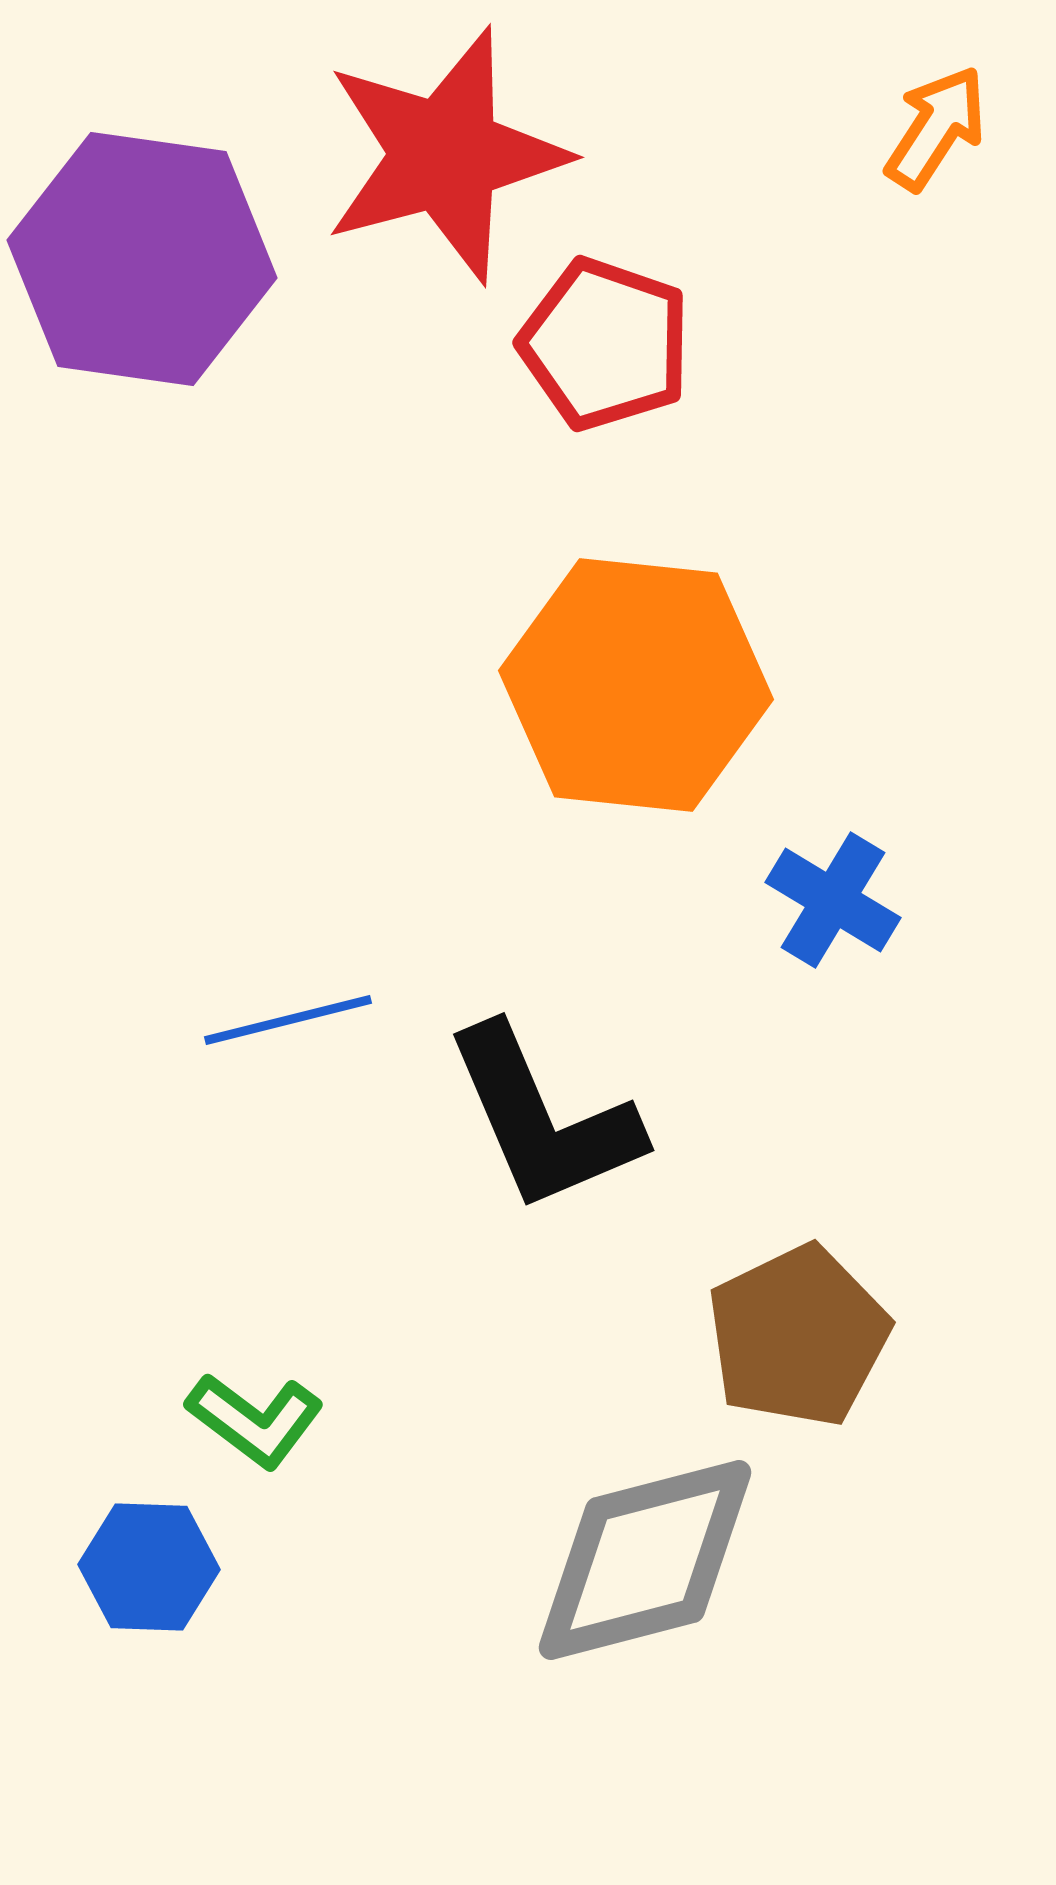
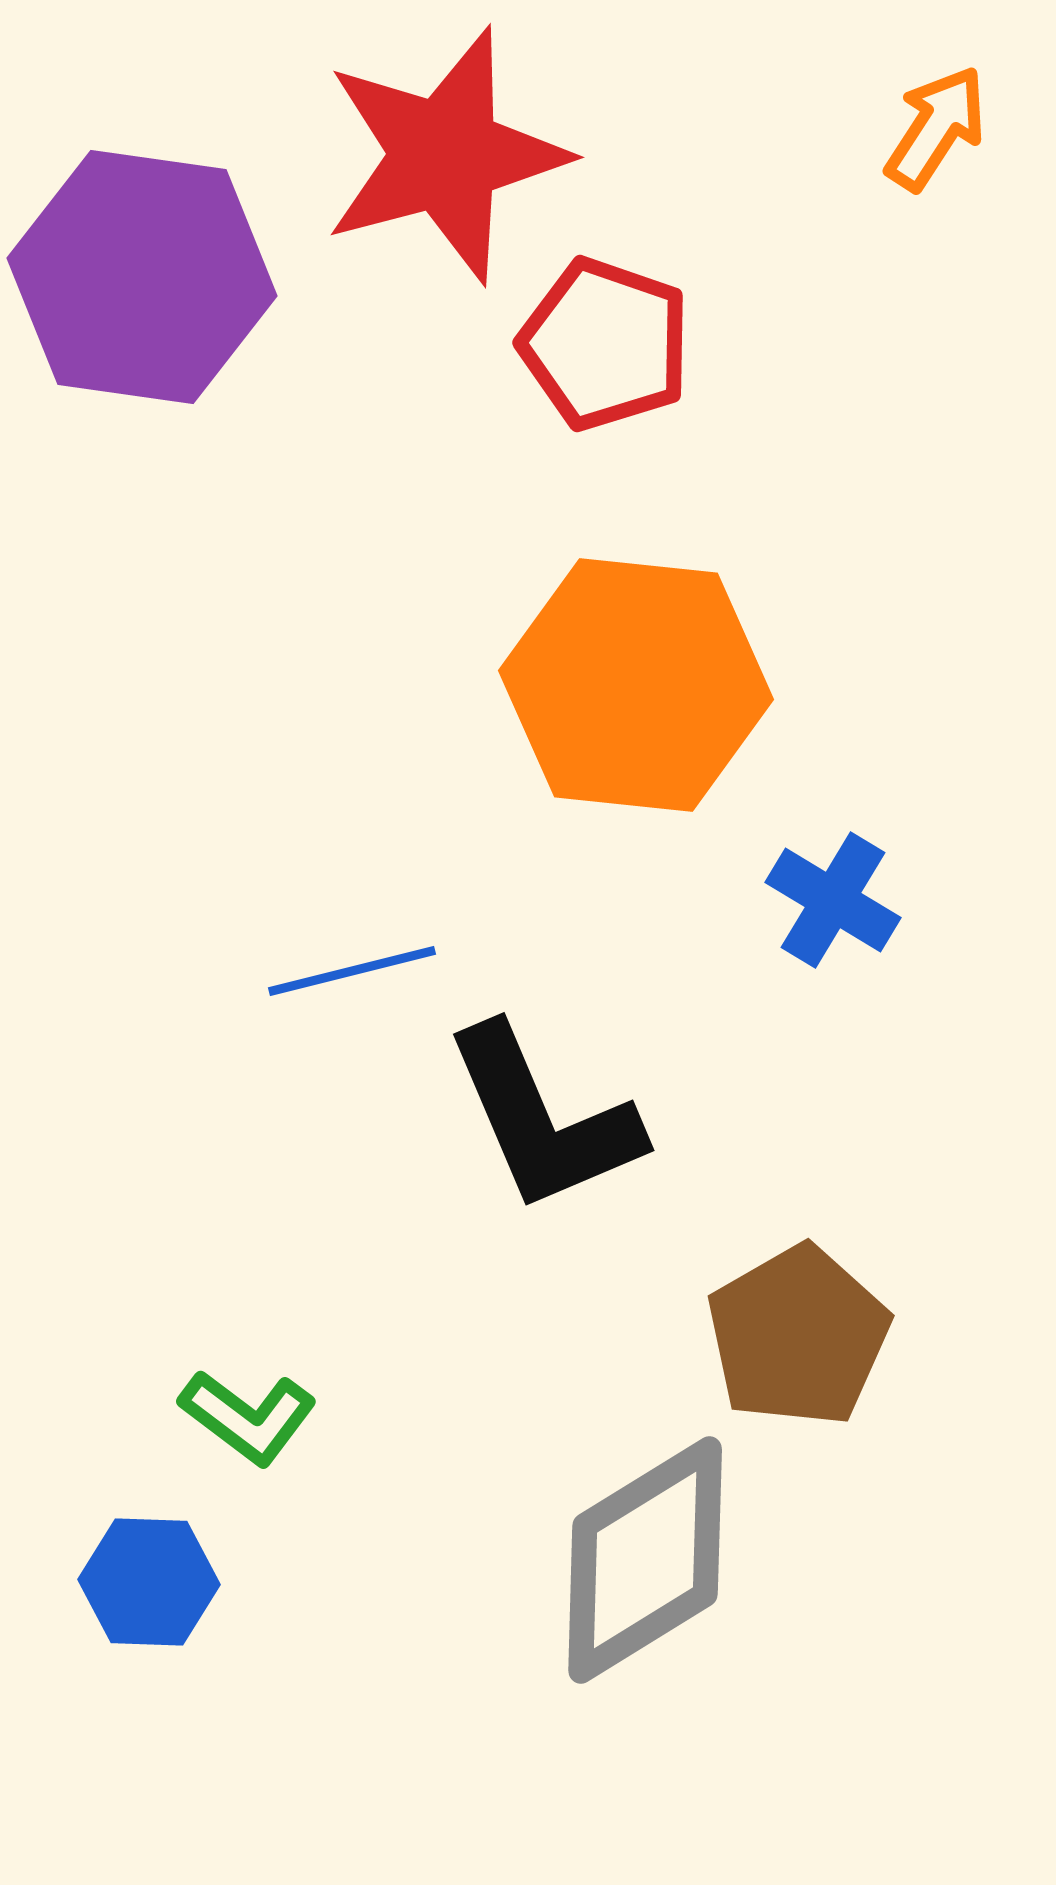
purple hexagon: moved 18 px down
blue line: moved 64 px right, 49 px up
brown pentagon: rotated 4 degrees counterclockwise
green L-shape: moved 7 px left, 3 px up
gray diamond: rotated 17 degrees counterclockwise
blue hexagon: moved 15 px down
